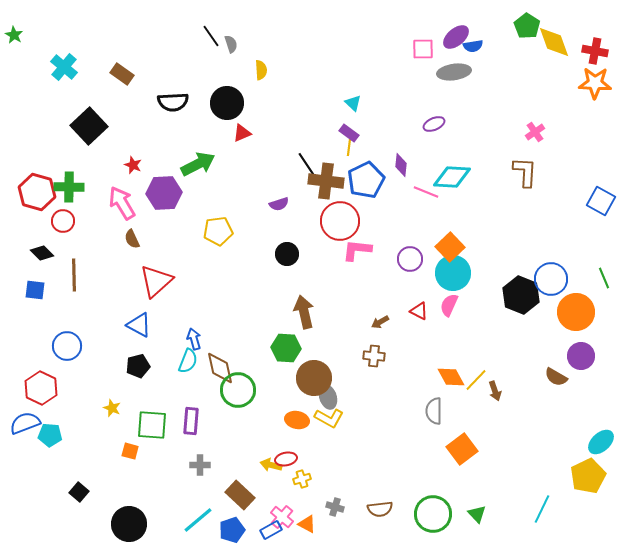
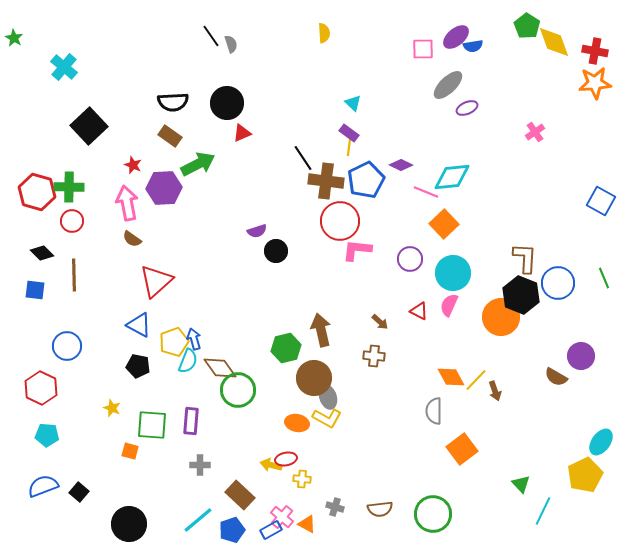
green star at (14, 35): moved 3 px down
yellow semicircle at (261, 70): moved 63 px right, 37 px up
gray ellipse at (454, 72): moved 6 px left, 13 px down; rotated 36 degrees counterclockwise
brown rectangle at (122, 74): moved 48 px right, 62 px down
orange star at (595, 83): rotated 8 degrees counterclockwise
purple ellipse at (434, 124): moved 33 px right, 16 px up
black line at (307, 165): moved 4 px left, 7 px up
purple diamond at (401, 165): rotated 70 degrees counterclockwise
brown L-shape at (525, 172): moved 86 px down
cyan diamond at (452, 177): rotated 9 degrees counterclockwise
purple hexagon at (164, 193): moved 5 px up
pink arrow at (122, 203): moved 5 px right; rotated 20 degrees clockwise
purple semicircle at (279, 204): moved 22 px left, 27 px down
red circle at (63, 221): moved 9 px right
yellow pentagon at (218, 231): moved 44 px left, 111 px down; rotated 12 degrees counterclockwise
brown semicircle at (132, 239): rotated 30 degrees counterclockwise
orange square at (450, 247): moved 6 px left, 23 px up
black circle at (287, 254): moved 11 px left, 3 px up
blue circle at (551, 279): moved 7 px right, 4 px down
brown arrow at (304, 312): moved 17 px right, 18 px down
orange circle at (576, 312): moved 75 px left, 5 px down
brown arrow at (380, 322): rotated 108 degrees counterclockwise
green hexagon at (286, 348): rotated 16 degrees counterclockwise
black pentagon at (138, 366): rotated 25 degrees clockwise
brown diamond at (220, 368): rotated 24 degrees counterclockwise
yellow L-shape at (329, 418): moved 2 px left
orange ellipse at (297, 420): moved 3 px down
blue semicircle at (25, 423): moved 18 px right, 63 px down
cyan pentagon at (50, 435): moved 3 px left
cyan ellipse at (601, 442): rotated 12 degrees counterclockwise
yellow pentagon at (588, 476): moved 3 px left, 1 px up
yellow cross at (302, 479): rotated 24 degrees clockwise
cyan line at (542, 509): moved 1 px right, 2 px down
green triangle at (477, 514): moved 44 px right, 30 px up
